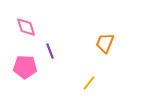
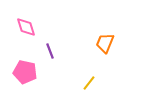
pink pentagon: moved 5 px down; rotated 10 degrees clockwise
